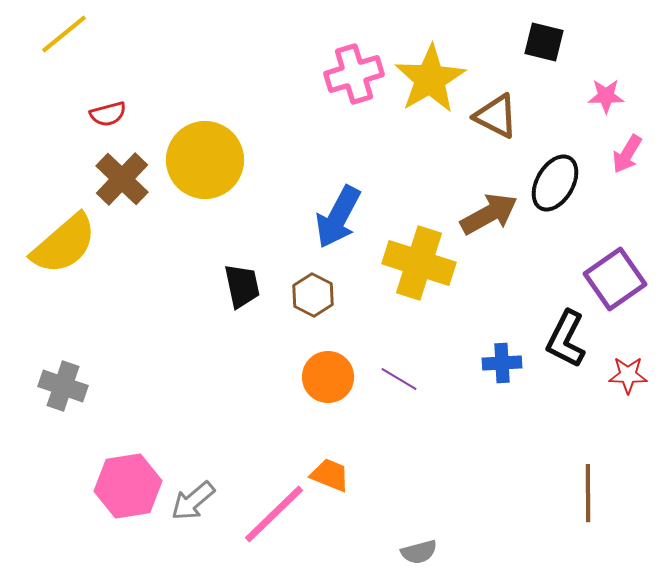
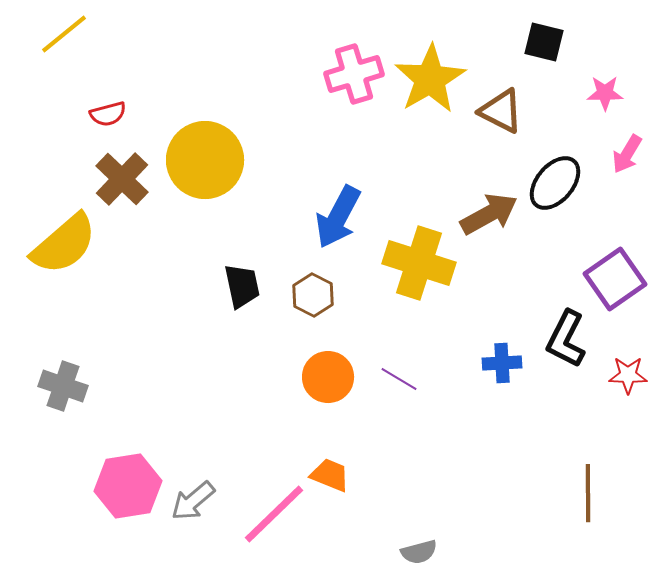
pink star: moved 1 px left, 3 px up
brown triangle: moved 5 px right, 5 px up
black ellipse: rotated 10 degrees clockwise
